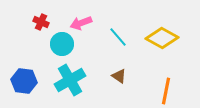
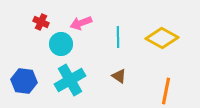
cyan line: rotated 40 degrees clockwise
cyan circle: moved 1 px left
